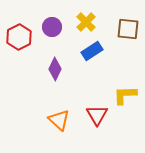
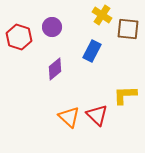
yellow cross: moved 16 px right, 7 px up; rotated 12 degrees counterclockwise
red hexagon: rotated 15 degrees counterclockwise
blue rectangle: rotated 30 degrees counterclockwise
purple diamond: rotated 25 degrees clockwise
red triangle: rotated 15 degrees counterclockwise
orange triangle: moved 10 px right, 3 px up
